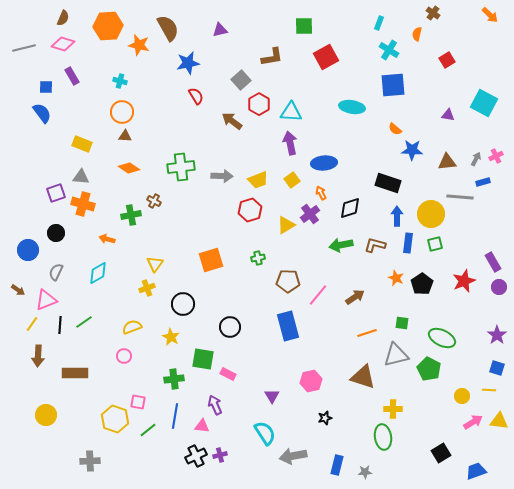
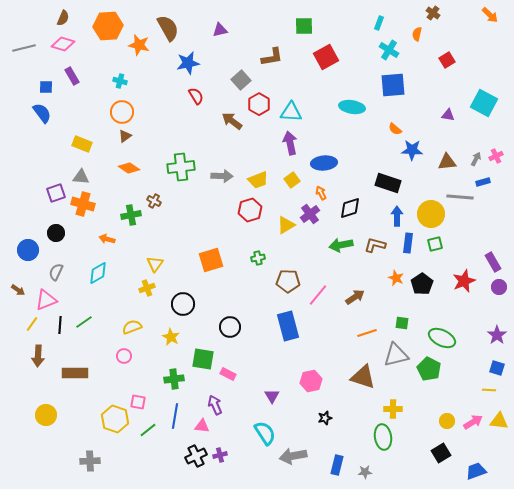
brown triangle at (125, 136): rotated 40 degrees counterclockwise
yellow circle at (462, 396): moved 15 px left, 25 px down
